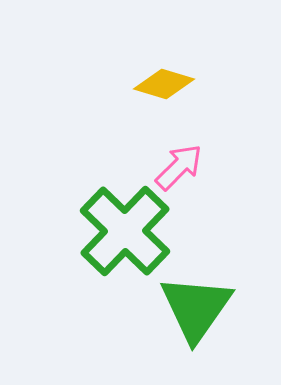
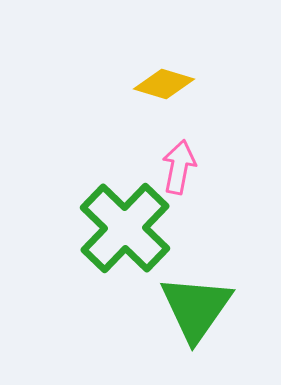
pink arrow: rotated 34 degrees counterclockwise
green cross: moved 3 px up
